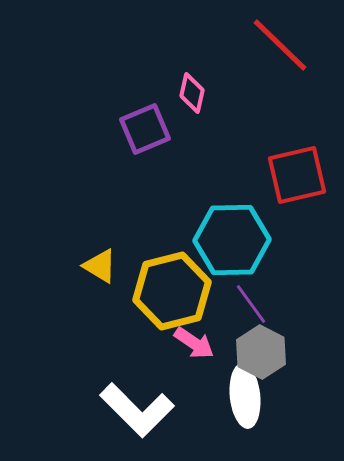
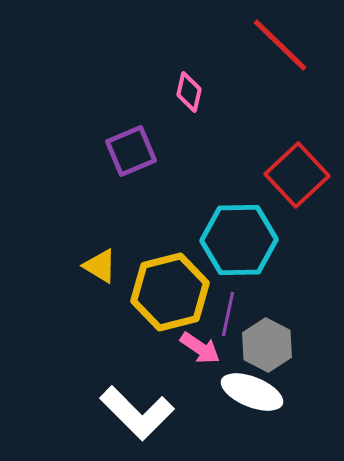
pink diamond: moved 3 px left, 1 px up
purple square: moved 14 px left, 22 px down
red square: rotated 30 degrees counterclockwise
cyan hexagon: moved 7 px right
yellow hexagon: moved 2 px left, 1 px down
purple line: moved 23 px left, 10 px down; rotated 48 degrees clockwise
pink arrow: moved 6 px right, 5 px down
gray hexagon: moved 6 px right, 7 px up
white ellipse: moved 7 px right, 4 px up; rotated 62 degrees counterclockwise
white L-shape: moved 3 px down
